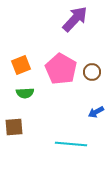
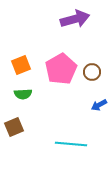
purple arrow: rotated 32 degrees clockwise
pink pentagon: rotated 12 degrees clockwise
green semicircle: moved 2 px left, 1 px down
blue arrow: moved 3 px right, 7 px up
brown square: rotated 18 degrees counterclockwise
